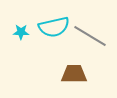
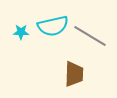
cyan semicircle: moved 1 px left, 1 px up
brown trapezoid: rotated 92 degrees clockwise
